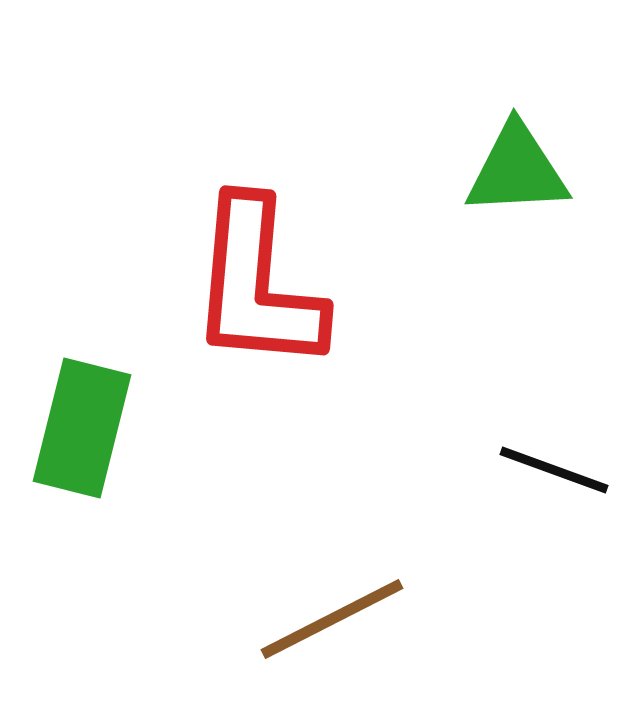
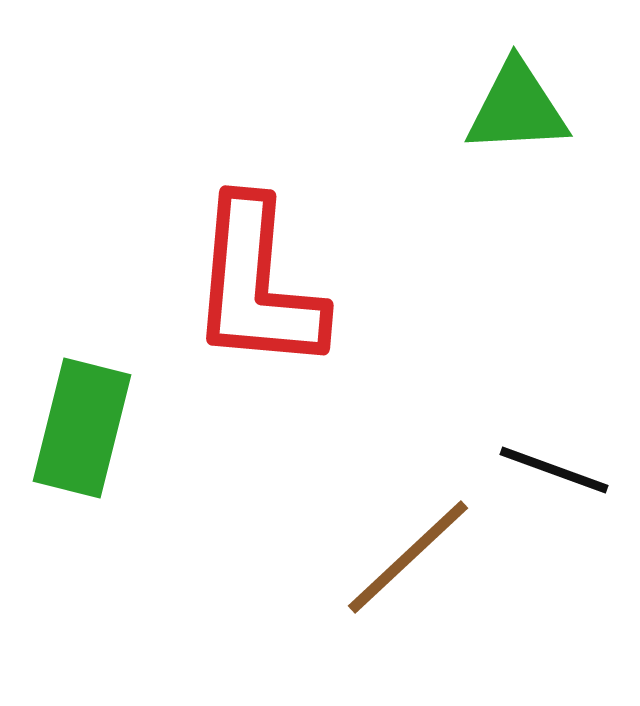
green triangle: moved 62 px up
brown line: moved 76 px right, 62 px up; rotated 16 degrees counterclockwise
